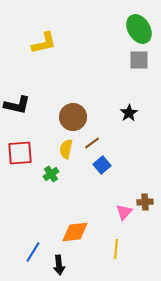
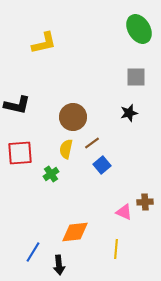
gray square: moved 3 px left, 17 px down
black star: rotated 18 degrees clockwise
pink triangle: rotated 48 degrees counterclockwise
